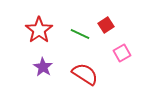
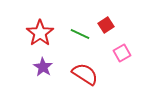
red star: moved 1 px right, 3 px down
